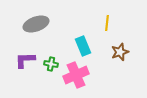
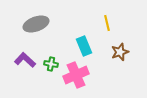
yellow line: rotated 21 degrees counterclockwise
cyan rectangle: moved 1 px right
purple L-shape: rotated 45 degrees clockwise
